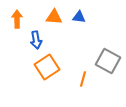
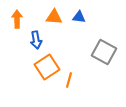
gray square: moved 4 px left, 9 px up
orange line: moved 14 px left, 1 px down
